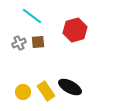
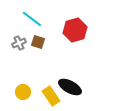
cyan line: moved 3 px down
brown square: rotated 24 degrees clockwise
yellow rectangle: moved 5 px right, 5 px down
